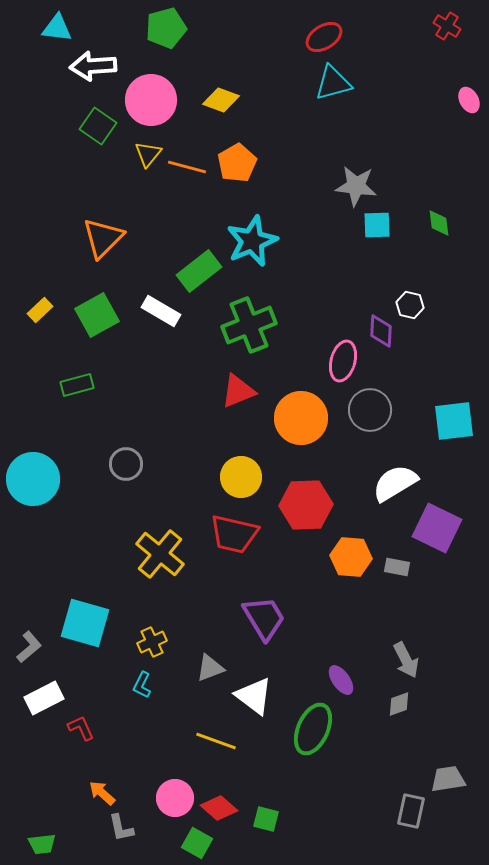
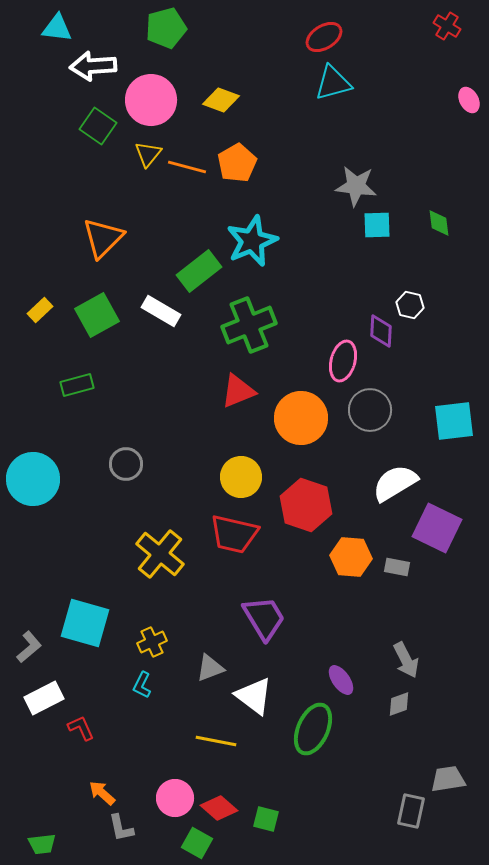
red hexagon at (306, 505): rotated 21 degrees clockwise
yellow line at (216, 741): rotated 9 degrees counterclockwise
